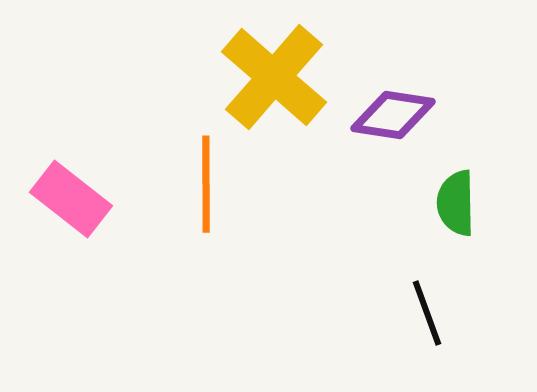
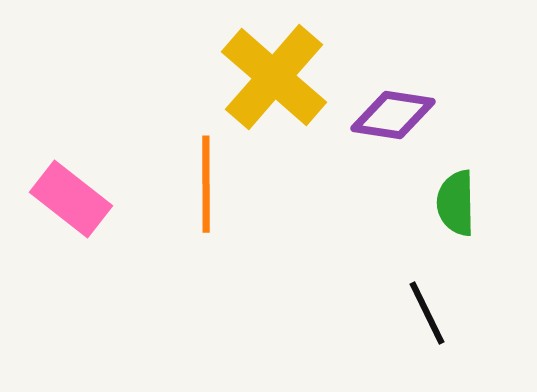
black line: rotated 6 degrees counterclockwise
